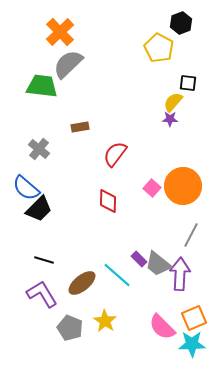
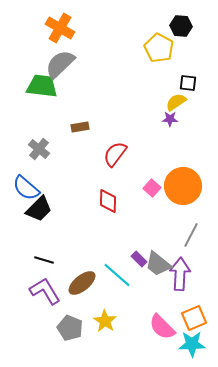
black hexagon: moved 3 px down; rotated 25 degrees clockwise
orange cross: moved 4 px up; rotated 16 degrees counterclockwise
gray semicircle: moved 8 px left
yellow semicircle: moved 3 px right; rotated 15 degrees clockwise
purple L-shape: moved 3 px right, 3 px up
